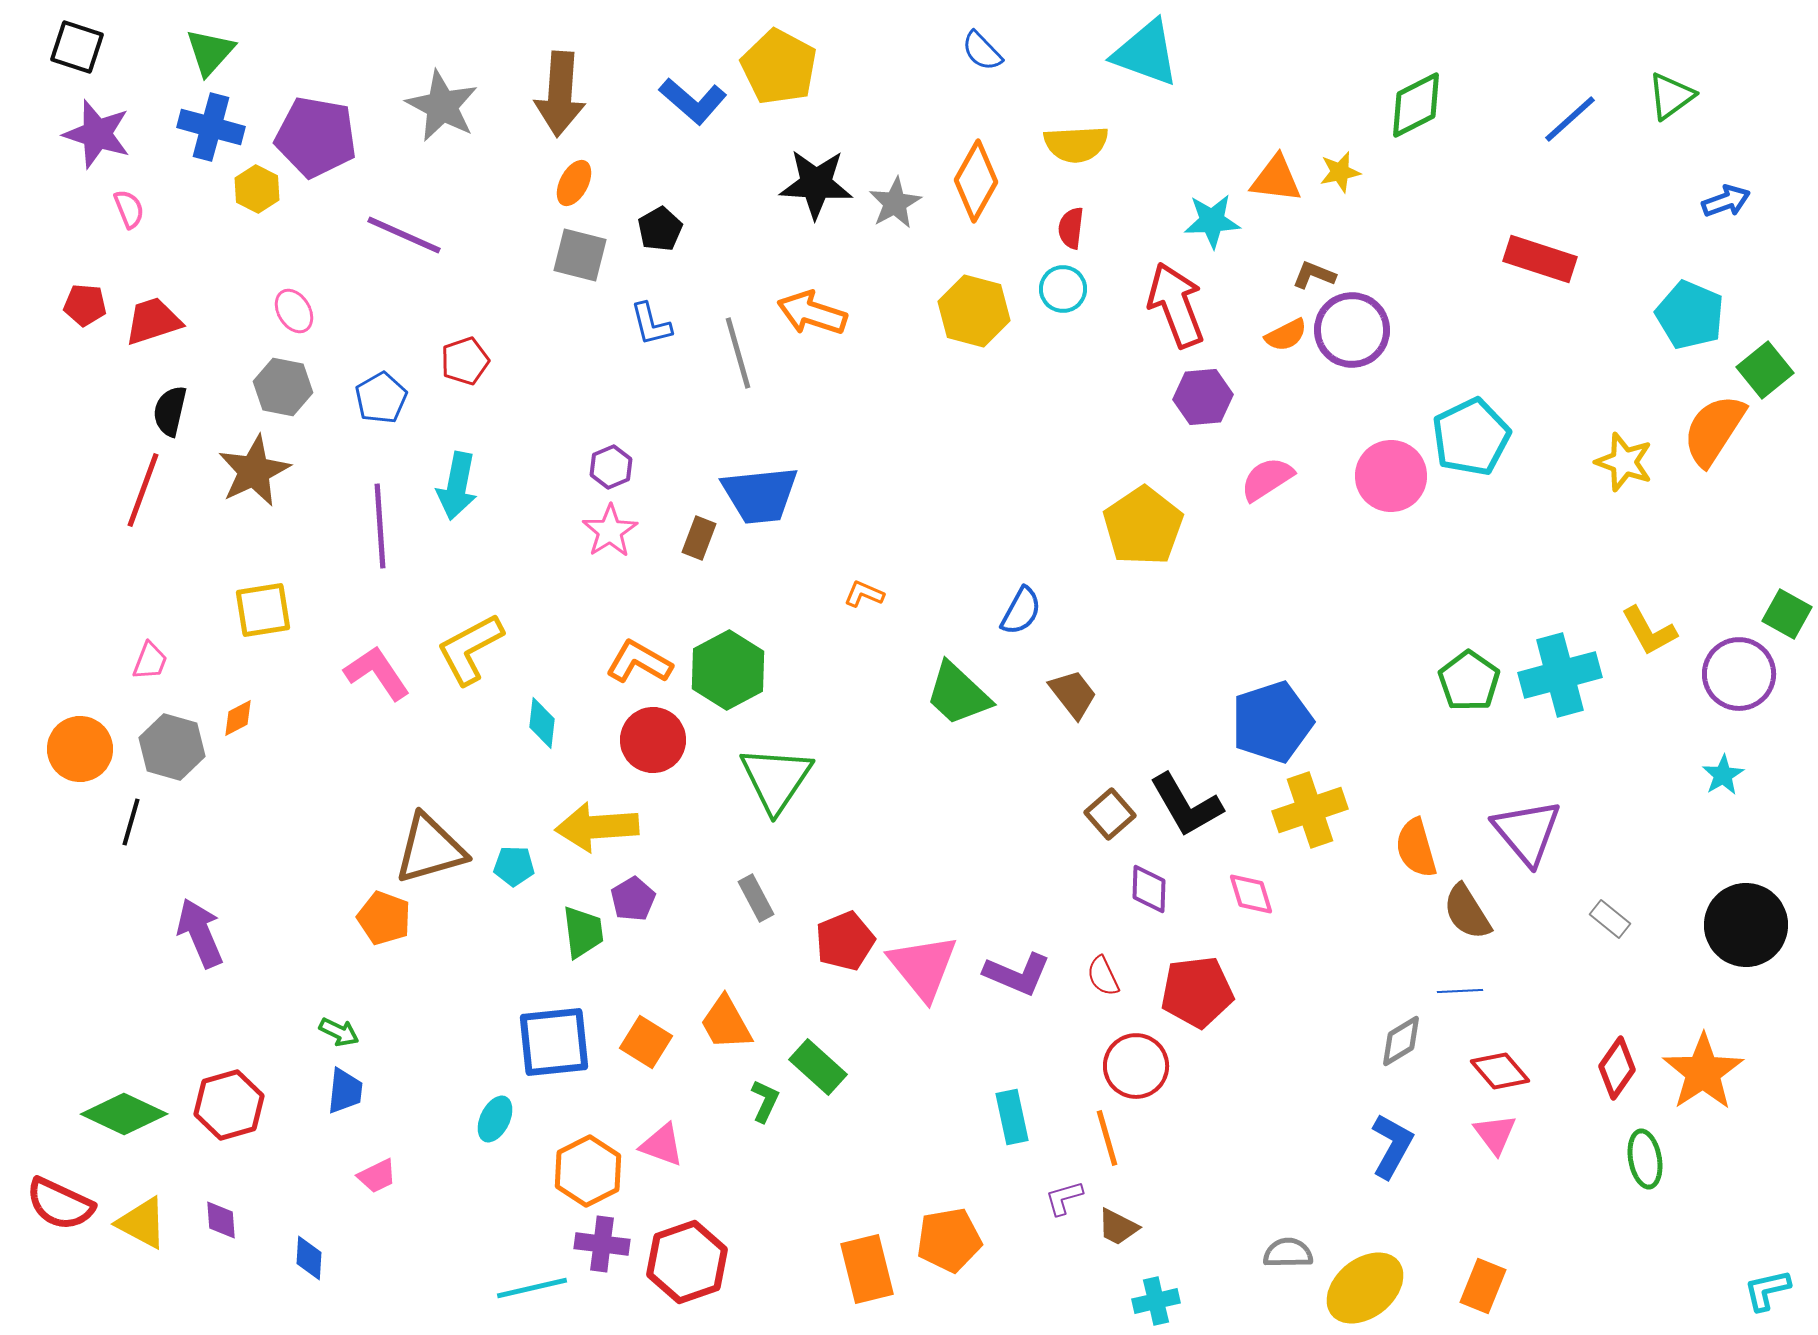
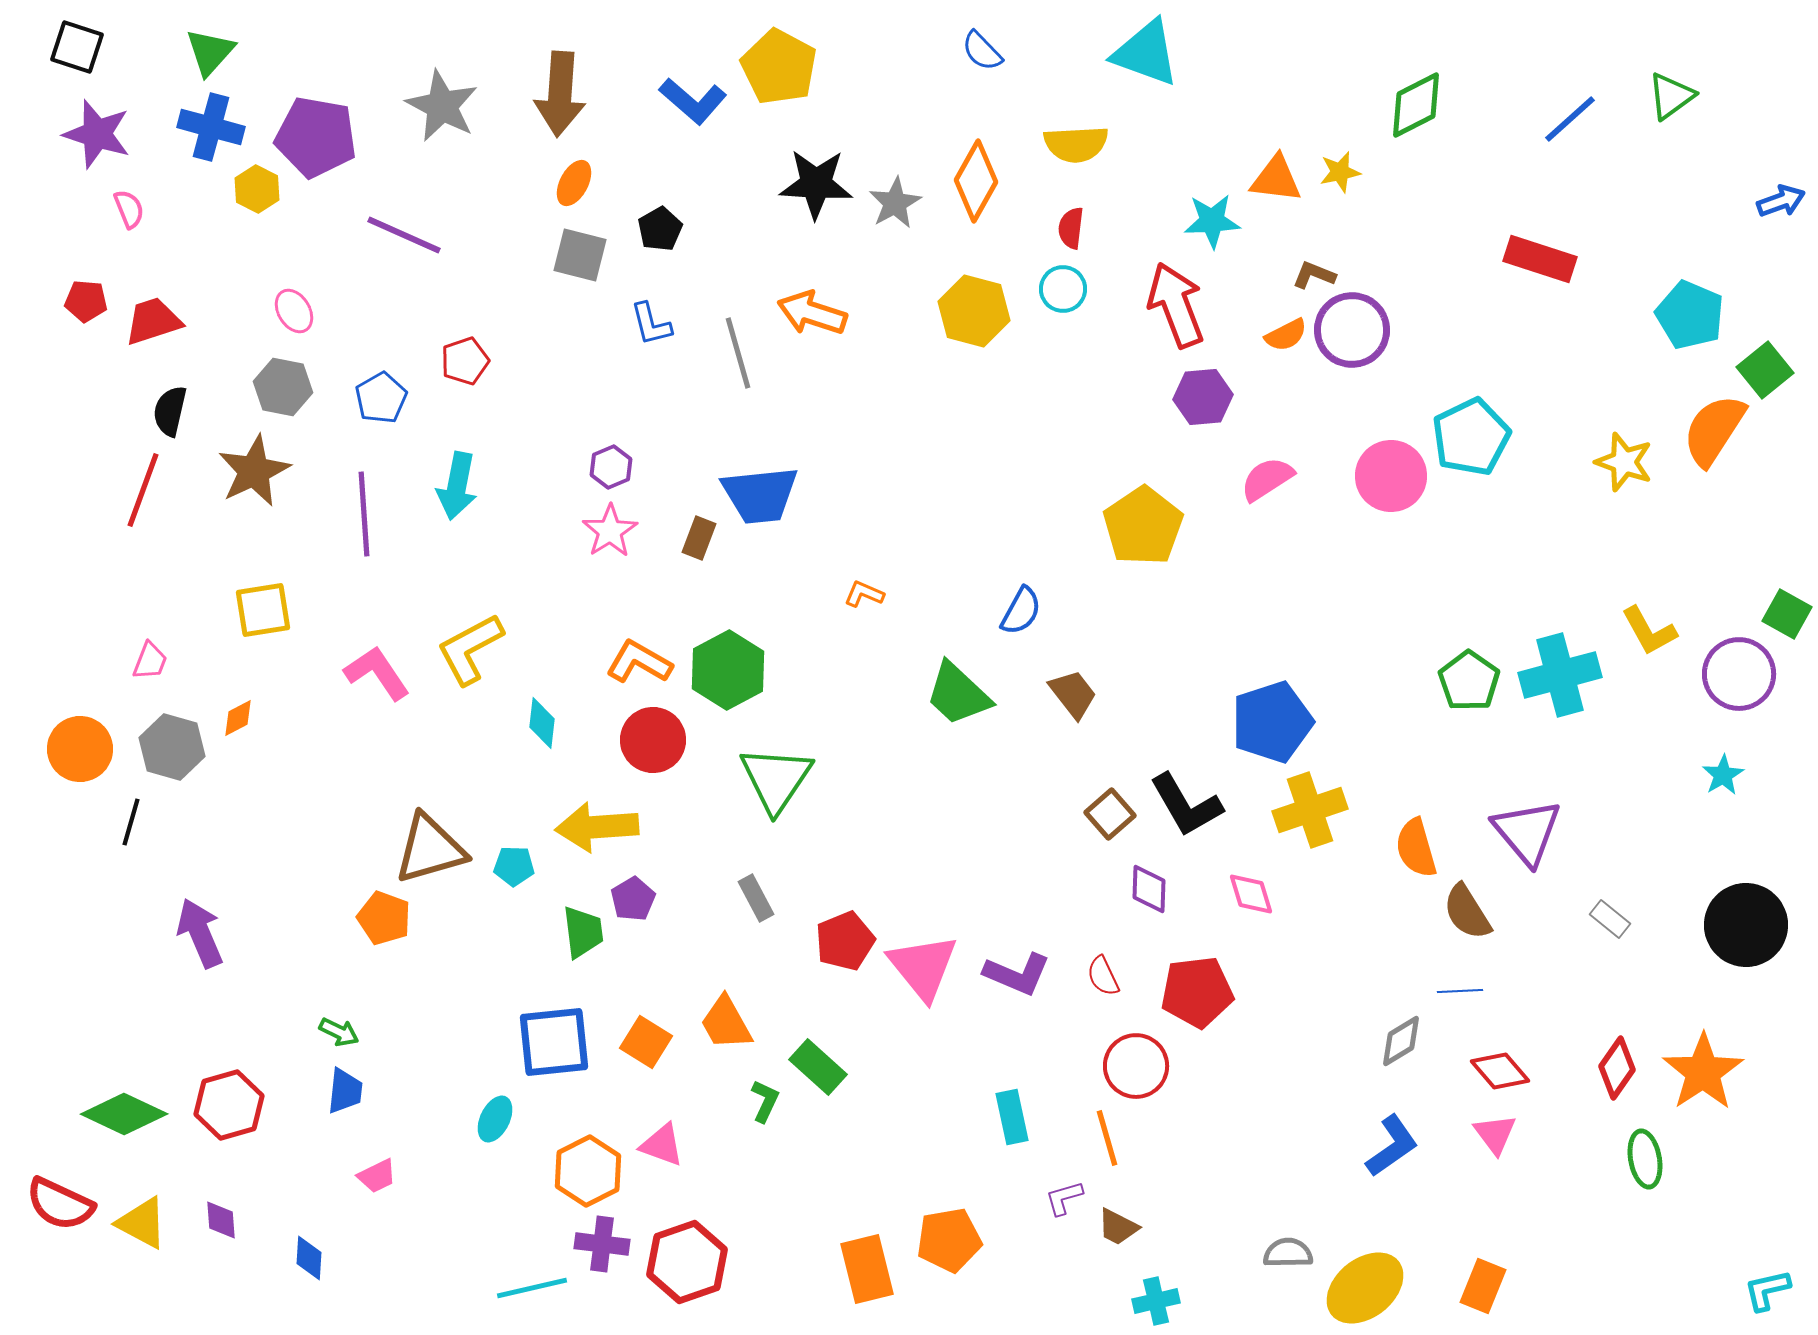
blue arrow at (1726, 201): moved 55 px right
red pentagon at (85, 305): moved 1 px right, 4 px up
purple line at (380, 526): moved 16 px left, 12 px up
blue L-shape at (1392, 1146): rotated 26 degrees clockwise
